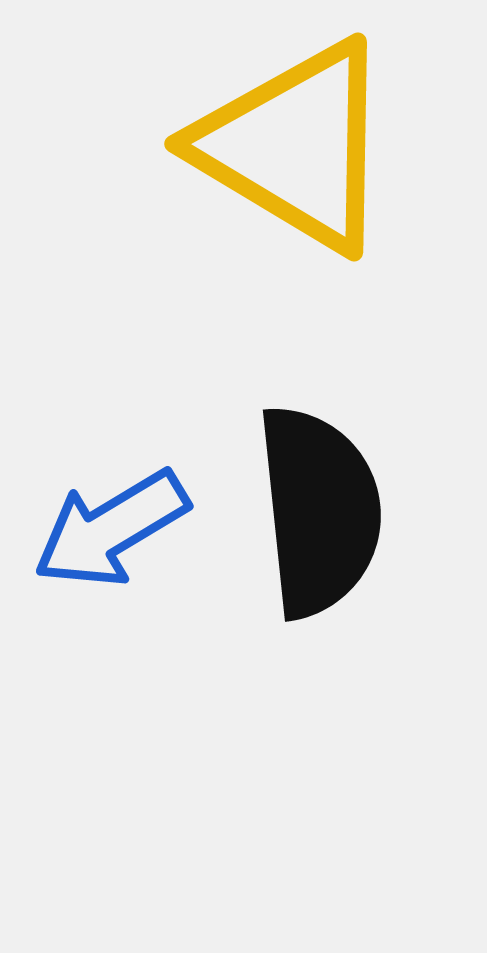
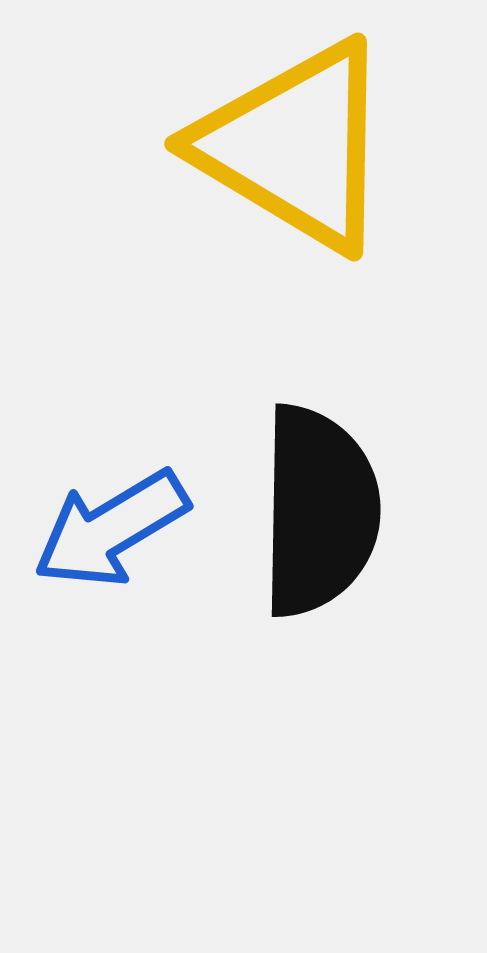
black semicircle: rotated 7 degrees clockwise
